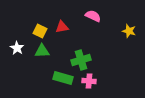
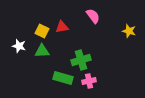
pink semicircle: rotated 28 degrees clockwise
yellow square: moved 2 px right
white star: moved 2 px right, 2 px up; rotated 16 degrees counterclockwise
pink cross: rotated 16 degrees counterclockwise
